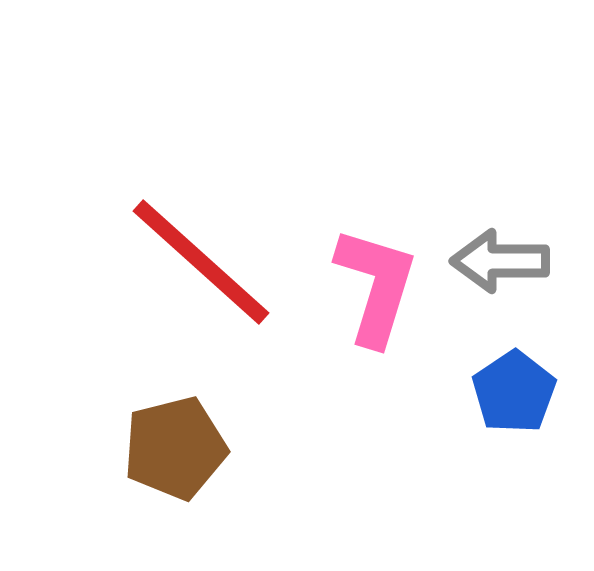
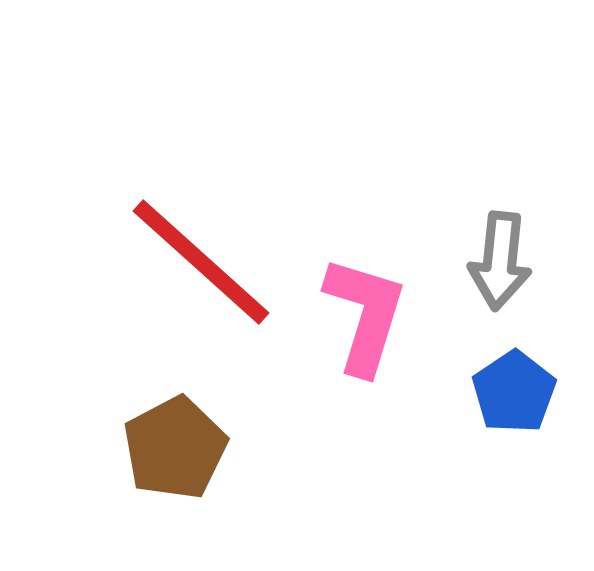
gray arrow: rotated 84 degrees counterclockwise
pink L-shape: moved 11 px left, 29 px down
brown pentagon: rotated 14 degrees counterclockwise
